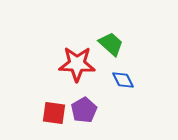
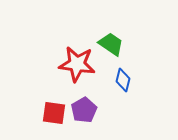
green trapezoid: rotated 8 degrees counterclockwise
red star: rotated 6 degrees clockwise
blue diamond: rotated 40 degrees clockwise
